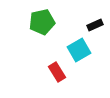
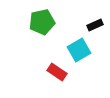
red rectangle: rotated 24 degrees counterclockwise
